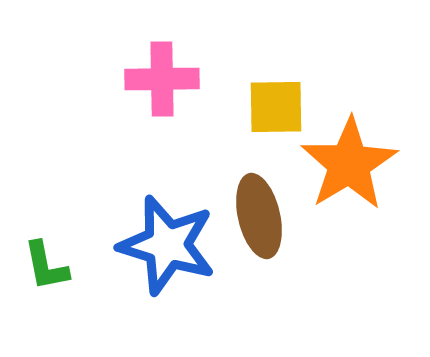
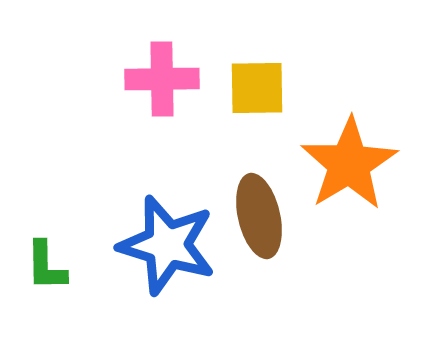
yellow square: moved 19 px left, 19 px up
green L-shape: rotated 10 degrees clockwise
